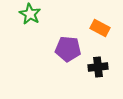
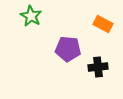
green star: moved 1 px right, 2 px down
orange rectangle: moved 3 px right, 4 px up
